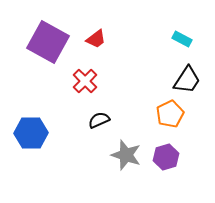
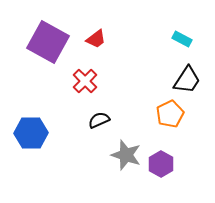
purple hexagon: moved 5 px left, 7 px down; rotated 15 degrees counterclockwise
